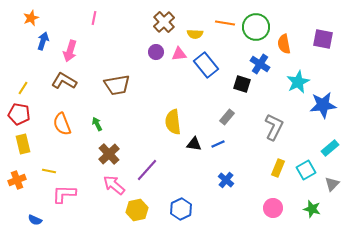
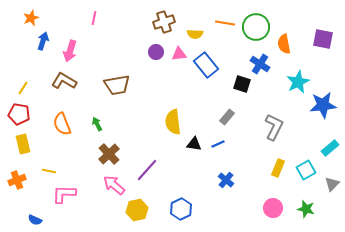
brown cross at (164, 22): rotated 25 degrees clockwise
green star at (312, 209): moved 6 px left
